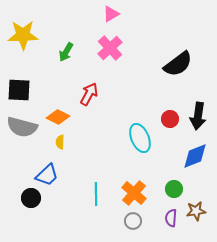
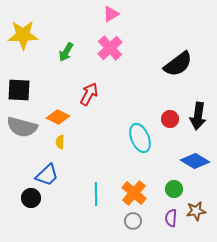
blue diamond: moved 5 px down; rotated 52 degrees clockwise
